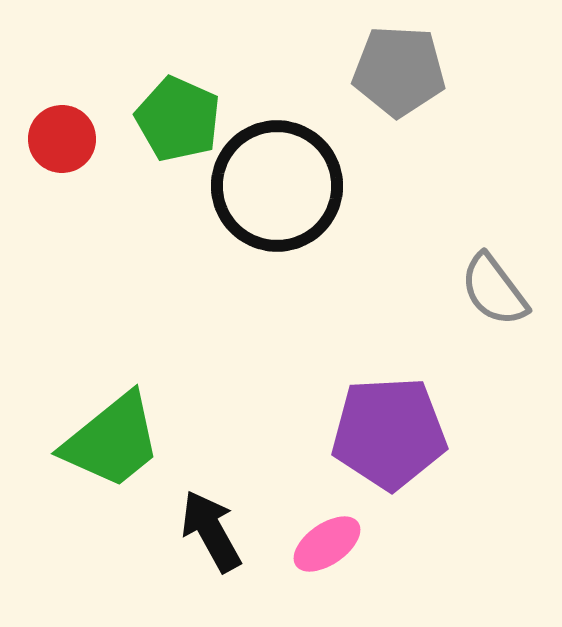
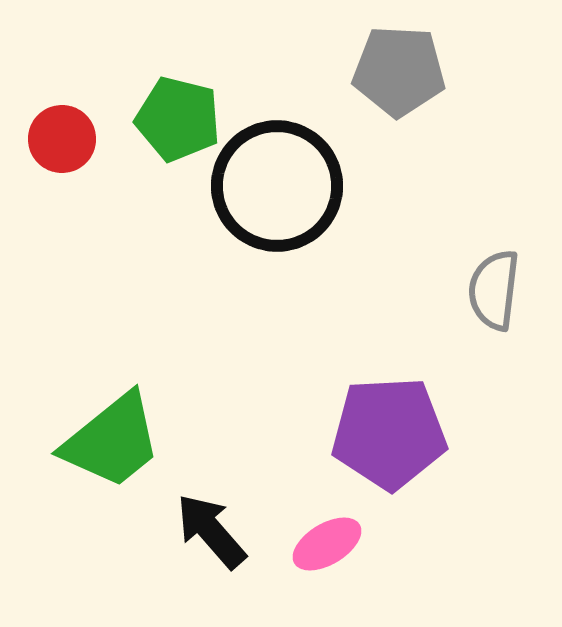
green pentagon: rotated 10 degrees counterclockwise
gray semicircle: rotated 44 degrees clockwise
black arrow: rotated 12 degrees counterclockwise
pink ellipse: rotated 4 degrees clockwise
